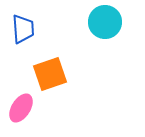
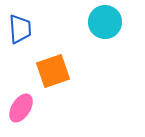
blue trapezoid: moved 3 px left
orange square: moved 3 px right, 3 px up
